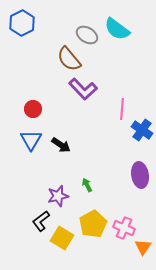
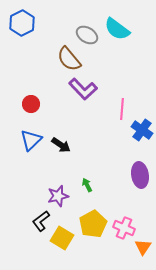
red circle: moved 2 px left, 5 px up
blue triangle: rotated 15 degrees clockwise
